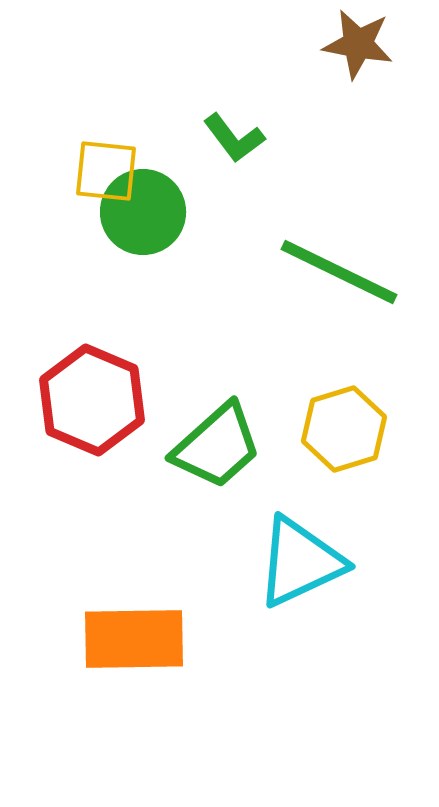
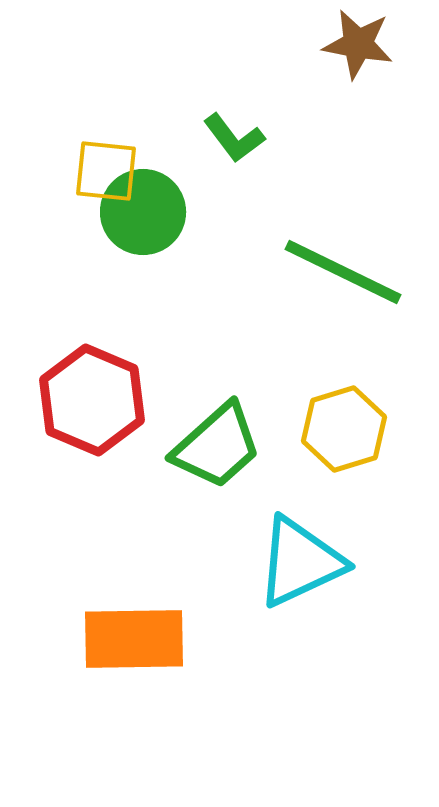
green line: moved 4 px right
